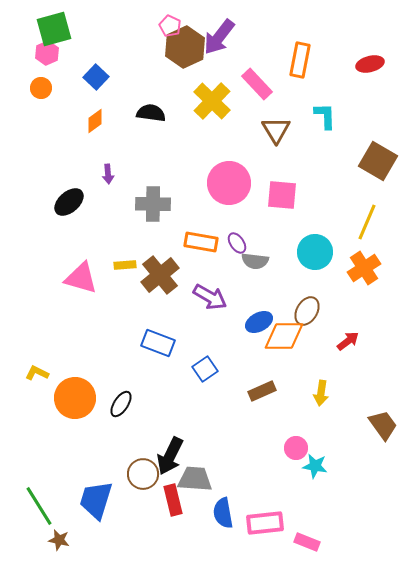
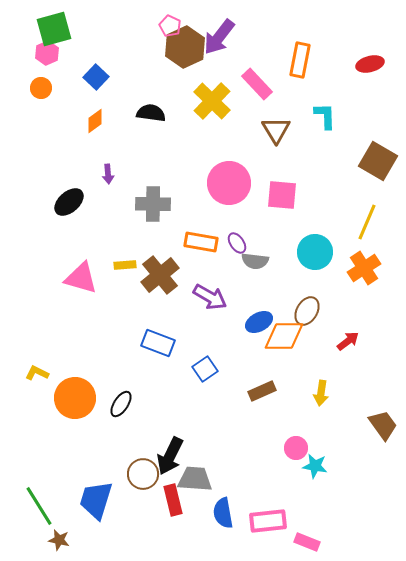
pink rectangle at (265, 523): moved 3 px right, 2 px up
